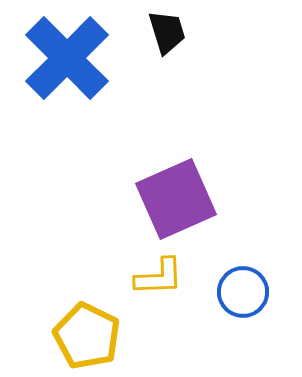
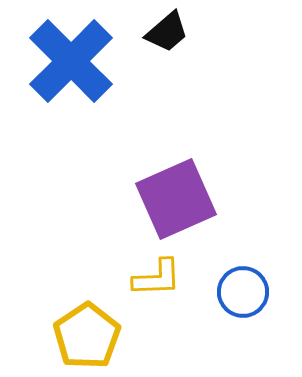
black trapezoid: rotated 66 degrees clockwise
blue cross: moved 4 px right, 3 px down
yellow L-shape: moved 2 px left, 1 px down
yellow pentagon: rotated 12 degrees clockwise
